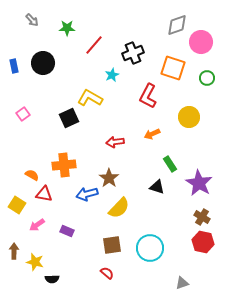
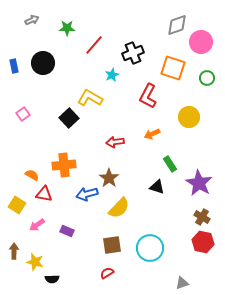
gray arrow: rotated 72 degrees counterclockwise
black square: rotated 18 degrees counterclockwise
red semicircle: rotated 72 degrees counterclockwise
